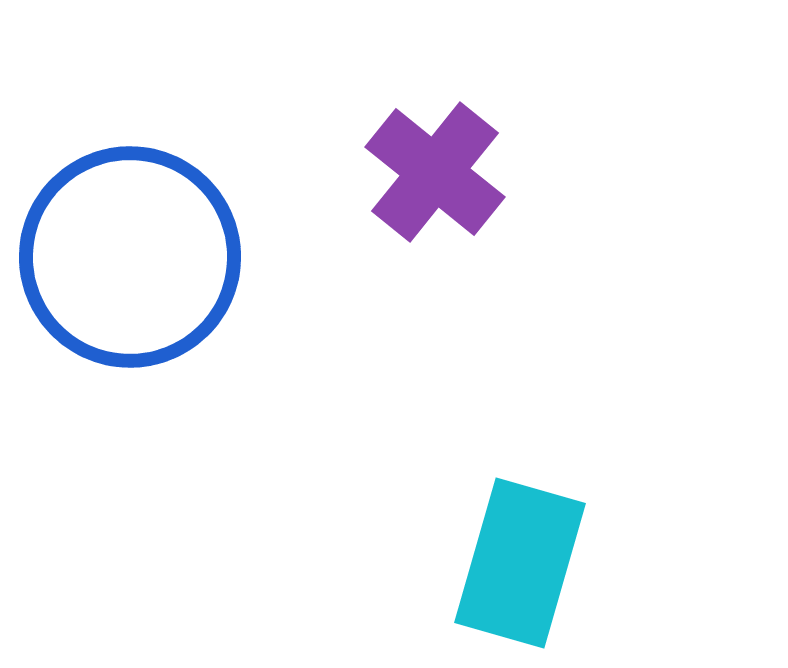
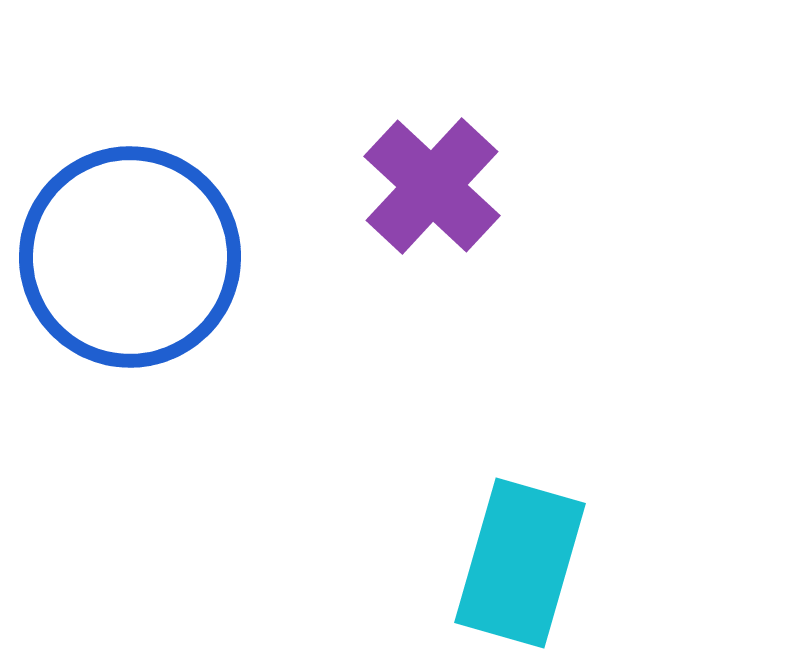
purple cross: moved 3 px left, 14 px down; rotated 4 degrees clockwise
